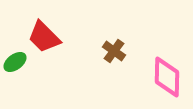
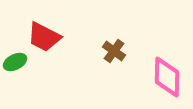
red trapezoid: rotated 18 degrees counterclockwise
green ellipse: rotated 10 degrees clockwise
